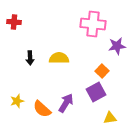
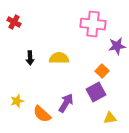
red cross: rotated 24 degrees clockwise
orange semicircle: moved 5 px down
